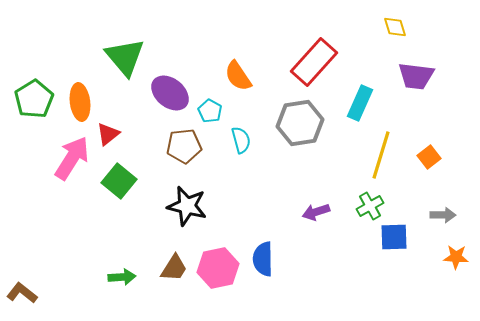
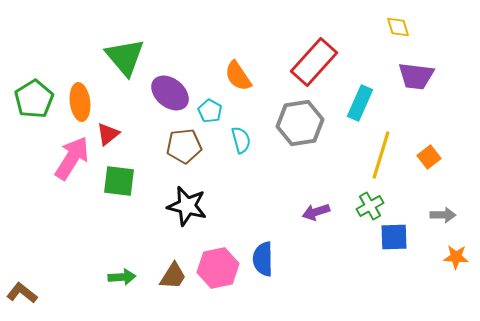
yellow diamond: moved 3 px right
green square: rotated 32 degrees counterclockwise
brown trapezoid: moved 1 px left, 8 px down
